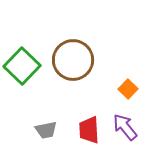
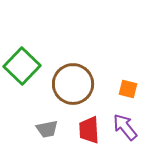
brown circle: moved 24 px down
orange square: rotated 30 degrees counterclockwise
gray trapezoid: moved 1 px right, 1 px up
